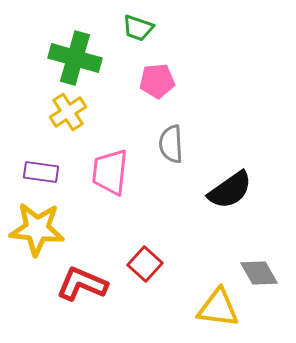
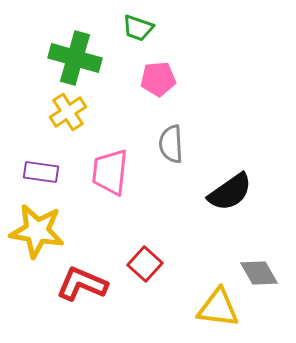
pink pentagon: moved 1 px right, 2 px up
black semicircle: moved 2 px down
yellow star: moved 2 px down; rotated 4 degrees clockwise
